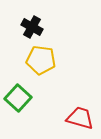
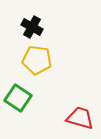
yellow pentagon: moved 4 px left
green square: rotated 8 degrees counterclockwise
